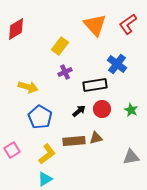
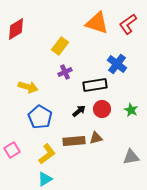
orange triangle: moved 2 px right, 2 px up; rotated 30 degrees counterclockwise
